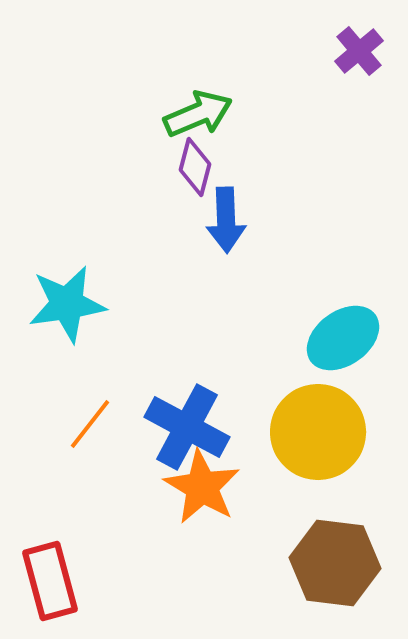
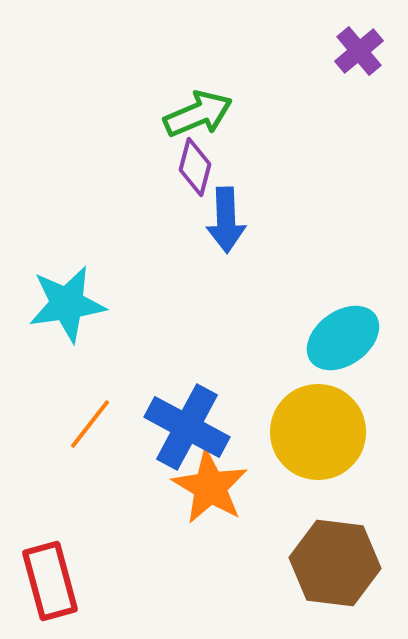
orange star: moved 8 px right
